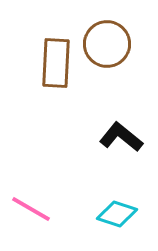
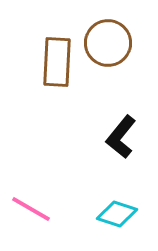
brown circle: moved 1 px right, 1 px up
brown rectangle: moved 1 px right, 1 px up
black L-shape: rotated 90 degrees counterclockwise
